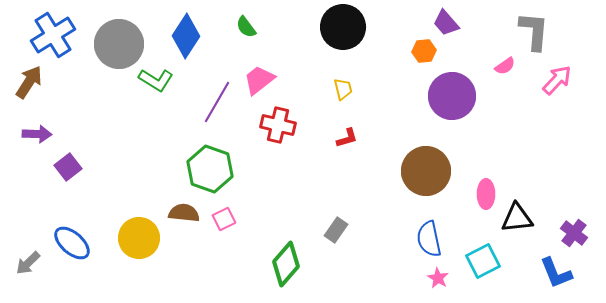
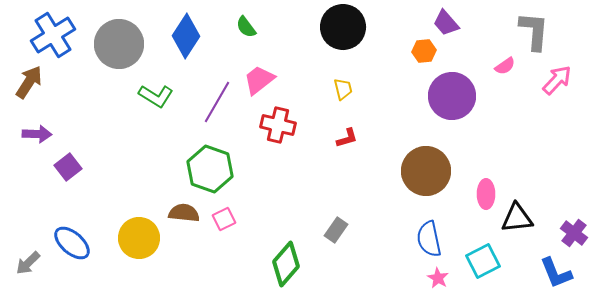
green L-shape: moved 16 px down
